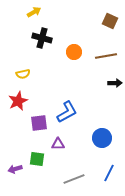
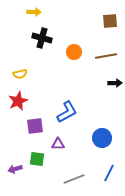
yellow arrow: rotated 32 degrees clockwise
brown square: rotated 28 degrees counterclockwise
yellow semicircle: moved 3 px left
purple square: moved 4 px left, 3 px down
